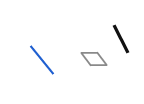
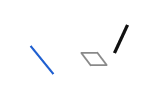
black line: rotated 52 degrees clockwise
